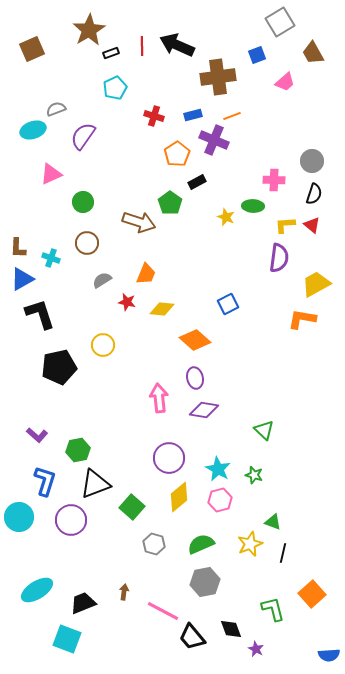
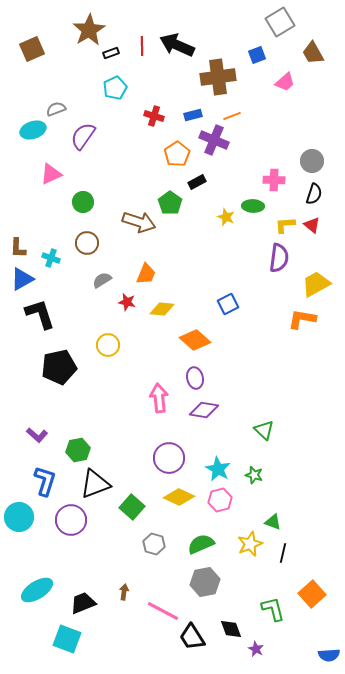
yellow circle at (103, 345): moved 5 px right
yellow diamond at (179, 497): rotated 64 degrees clockwise
black trapezoid at (192, 637): rotated 8 degrees clockwise
